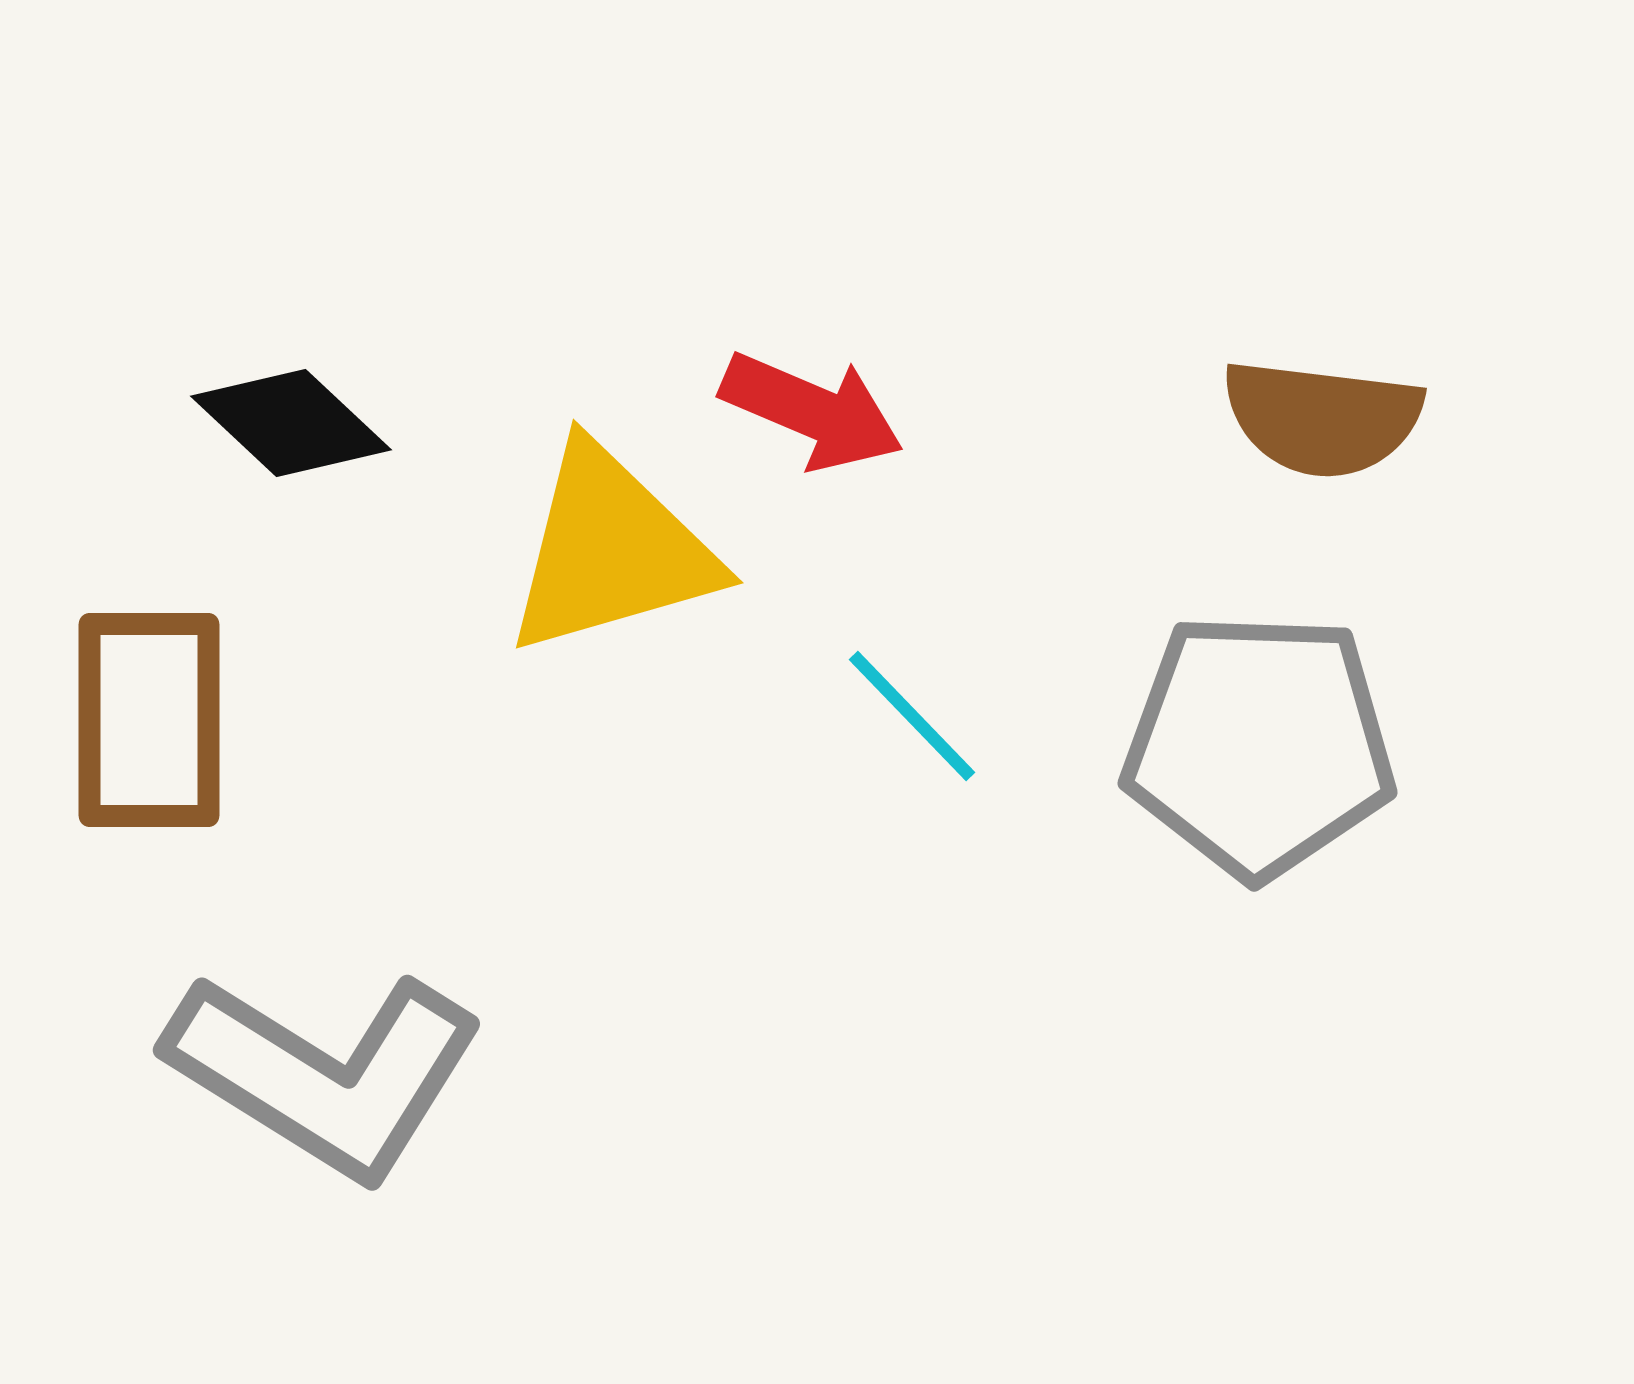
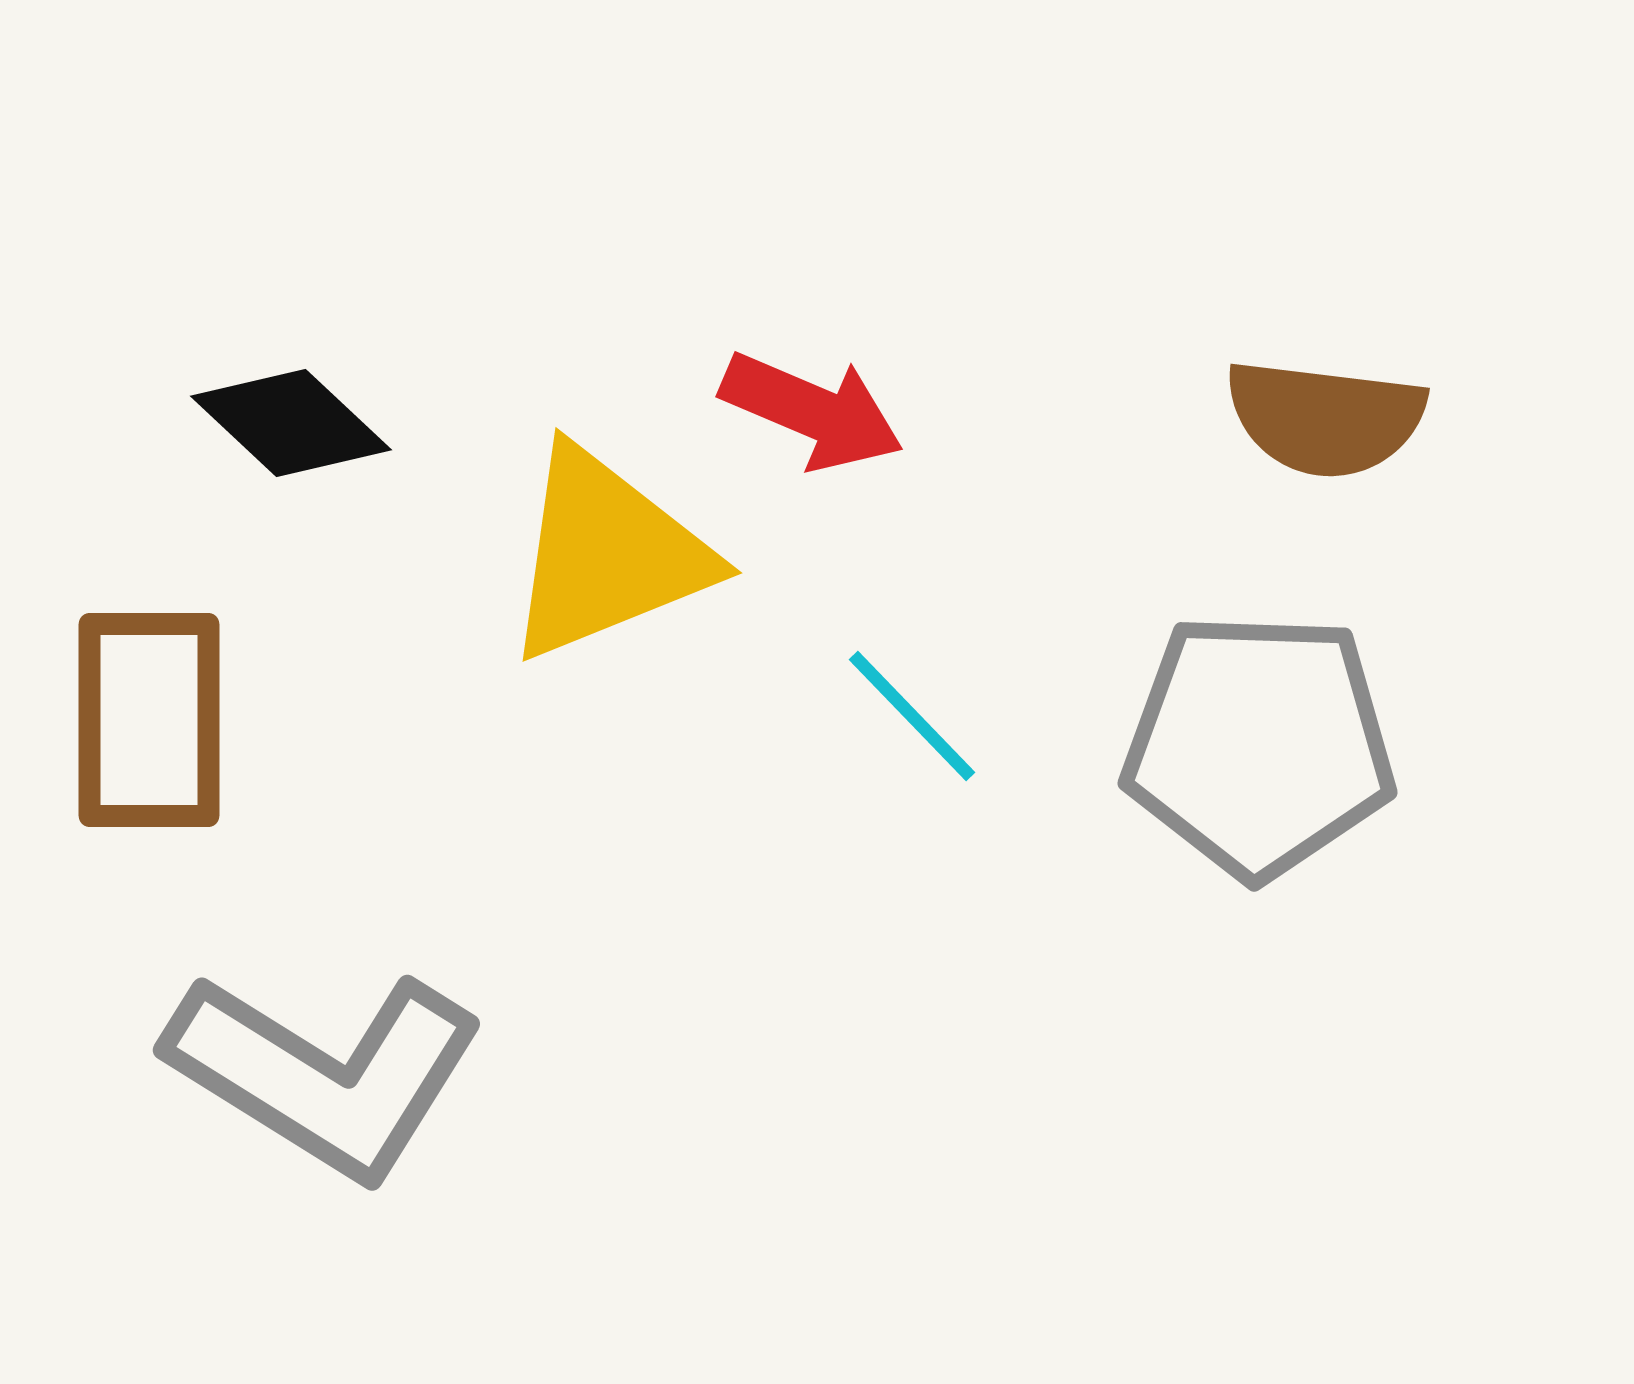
brown semicircle: moved 3 px right
yellow triangle: moved 4 px left, 4 px down; rotated 6 degrees counterclockwise
